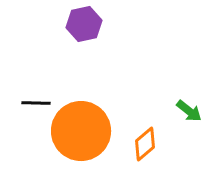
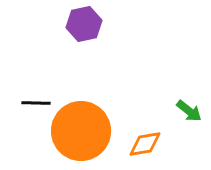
orange diamond: rotated 32 degrees clockwise
